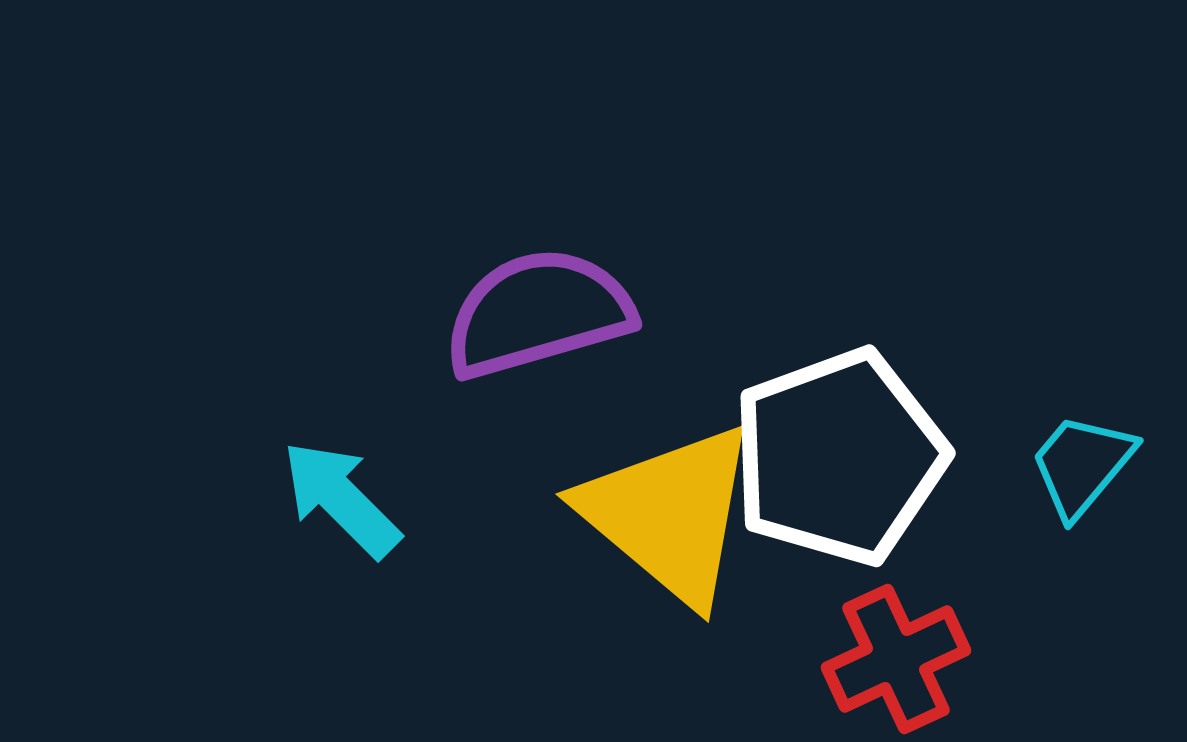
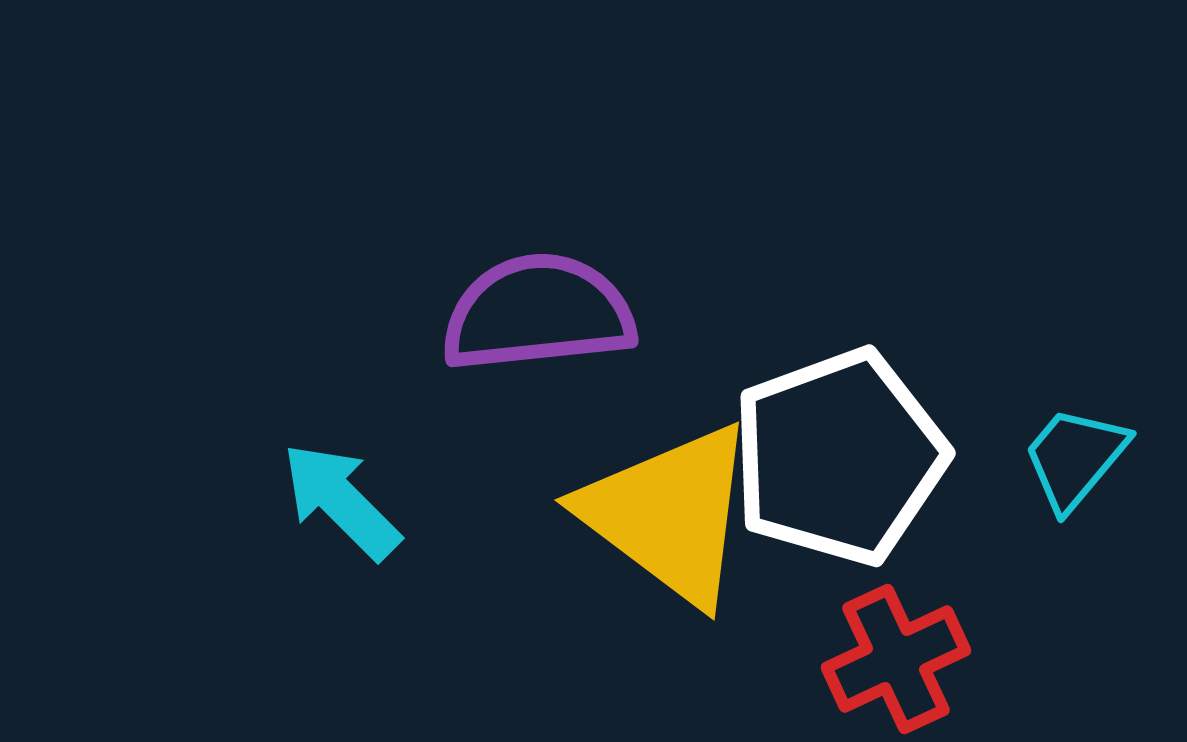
purple semicircle: rotated 10 degrees clockwise
cyan trapezoid: moved 7 px left, 7 px up
cyan arrow: moved 2 px down
yellow triangle: rotated 3 degrees counterclockwise
